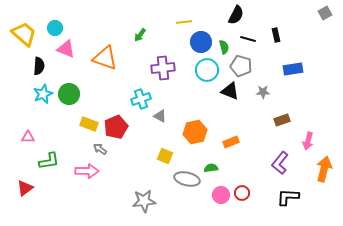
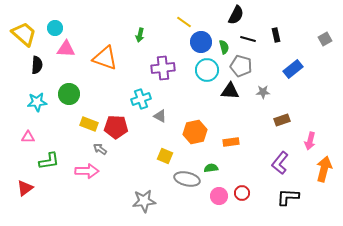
gray square at (325, 13): moved 26 px down
yellow line at (184, 22): rotated 42 degrees clockwise
green arrow at (140, 35): rotated 24 degrees counterclockwise
pink triangle at (66, 49): rotated 18 degrees counterclockwise
black semicircle at (39, 66): moved 2 px left, 1 px up
blue rectangle at (293, 69): rotated 30 degrees counterclockwise
black triangle at (230, 91): rotated 18 degrees counterclockwise
cyan star at (43, 94): moved 6 px left, 8 px down; rotated 18 degrees clockwise
red pentagon at (116, 127): rotated 25 degrees clockwise
pink arrow at (308, 141): moved 2 px right
orange rectangle at (231, 142): rotated 14 degrees clockwise
pink circle at (221, 195): moved 2 px left, 1 px down
